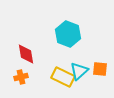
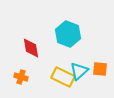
red diamond: moved 5 px right, 6 px up
orange cross: rotated 32 degrees clockwise
